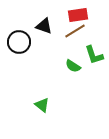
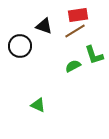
black circle: moved 1 px right, 4 px down
green semicircle: rotated 119 degrees clockwise
green triangle: moved 4 px left; rotated 14 degrees counterclockwise
